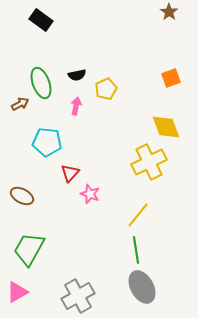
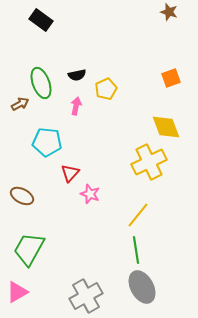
brown star: rotated 18 degrees counterclockwise
gray cross: moved 8 px right
